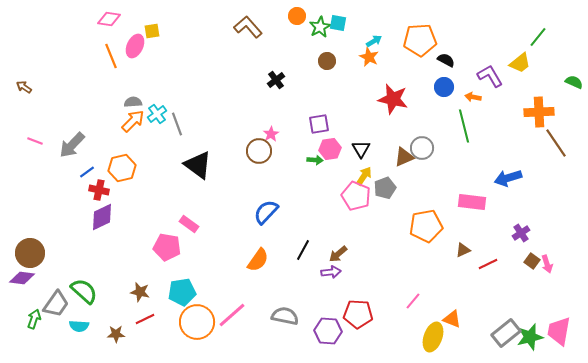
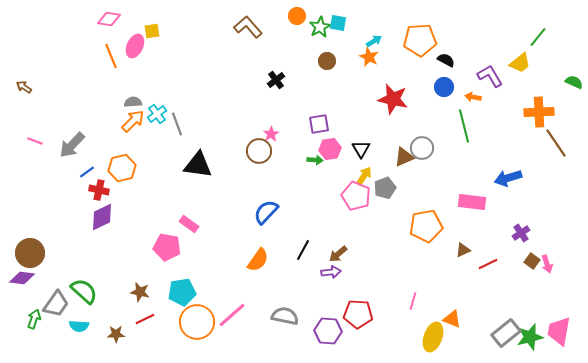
black triangle at (198, 165): rotated 28 degrees counterclockwise
pink line at (413, 301): rotated 24 degrees counterclockwise
